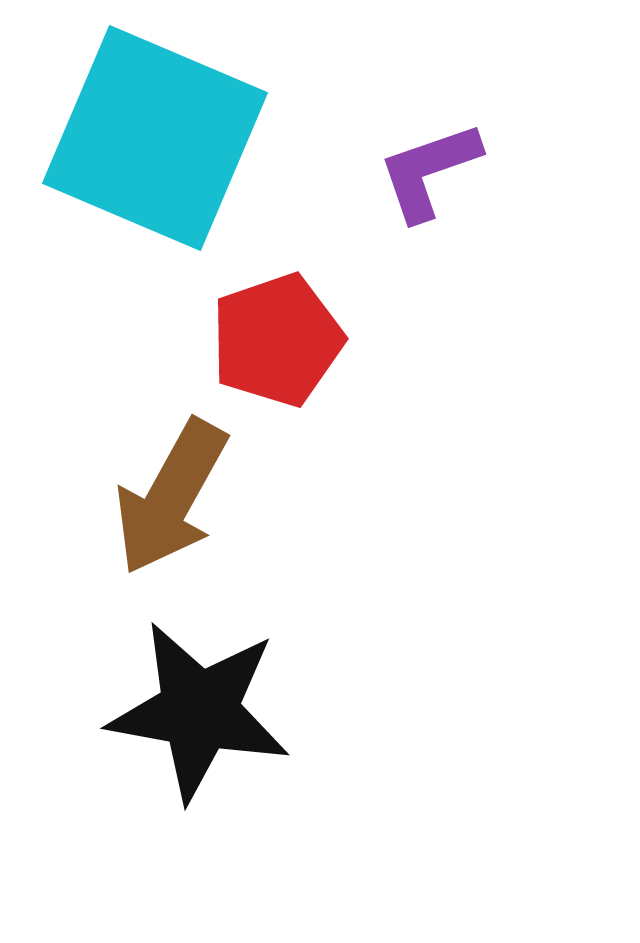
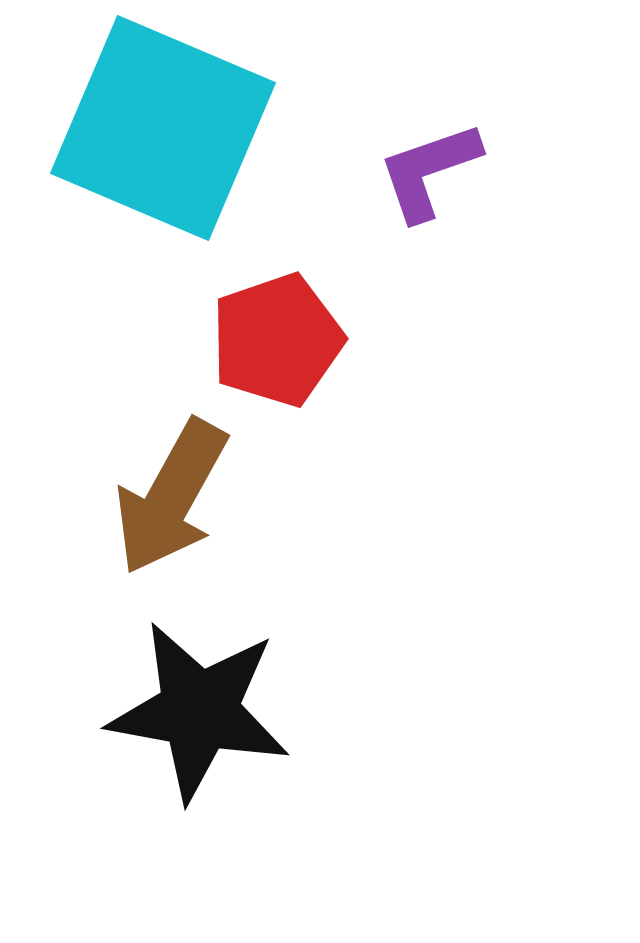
cyan square: moved 8 px right, 10 px up
